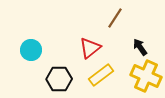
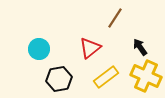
cyan circle: moved 8 px right, 1 px up
yellow rectangle: moved 5 px right, 2 px down
black hexagon: rotated 10 degrees counterclockwise
